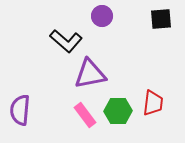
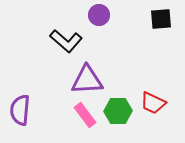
purple circle: moved 3 px left, 1 px up
purple triangle: moved 3 px left, 6 px down; rotated 8 degrees clockwise
red trapezoid: rotated 108 degrees clockwise
